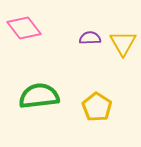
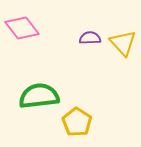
pink diamond: moved 2 px left
yellow triangle: rotated 12 degrees counterclockwise
yellow pentagon: moved 20 px left, 15 px down
